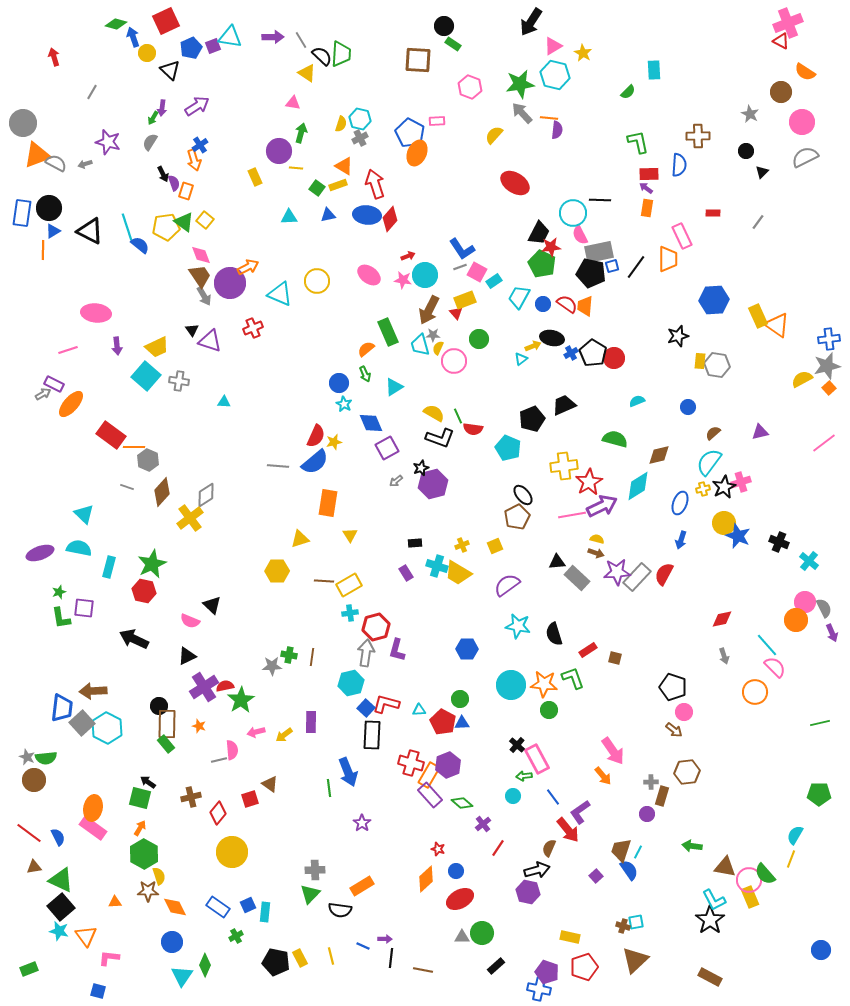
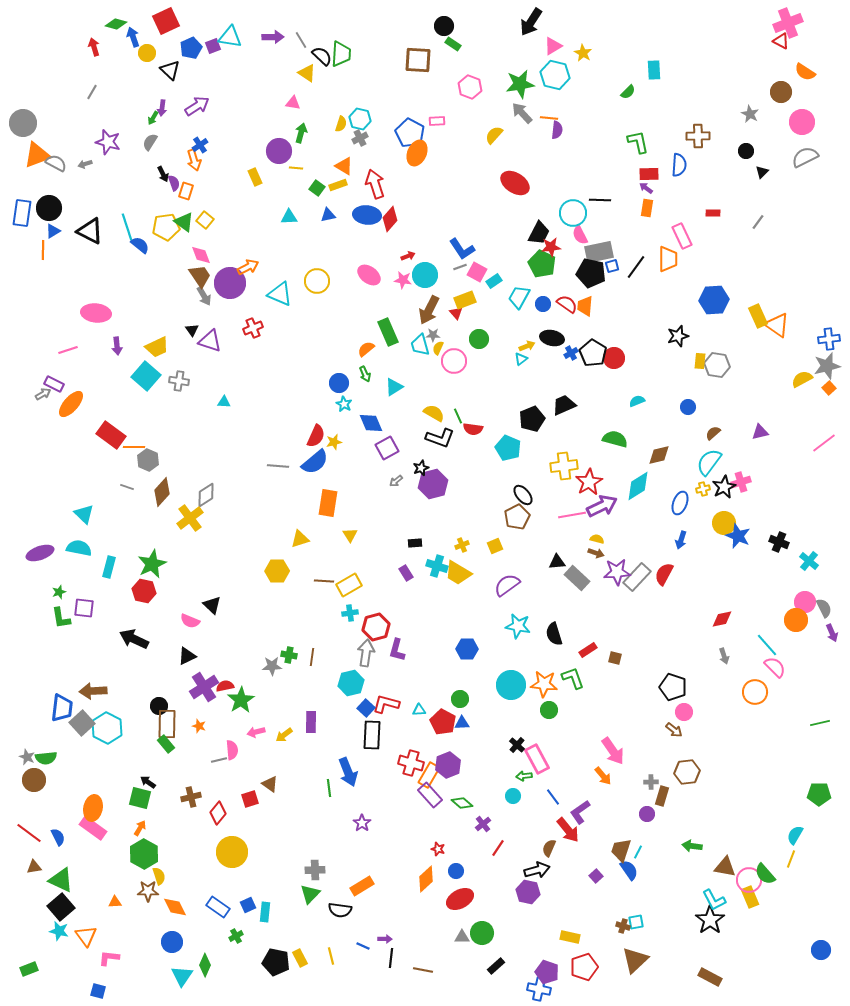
red arrow at (54, 57): moved 40 px right, 10 px up
yellow arrow at (533, 346): moved 6 px left
